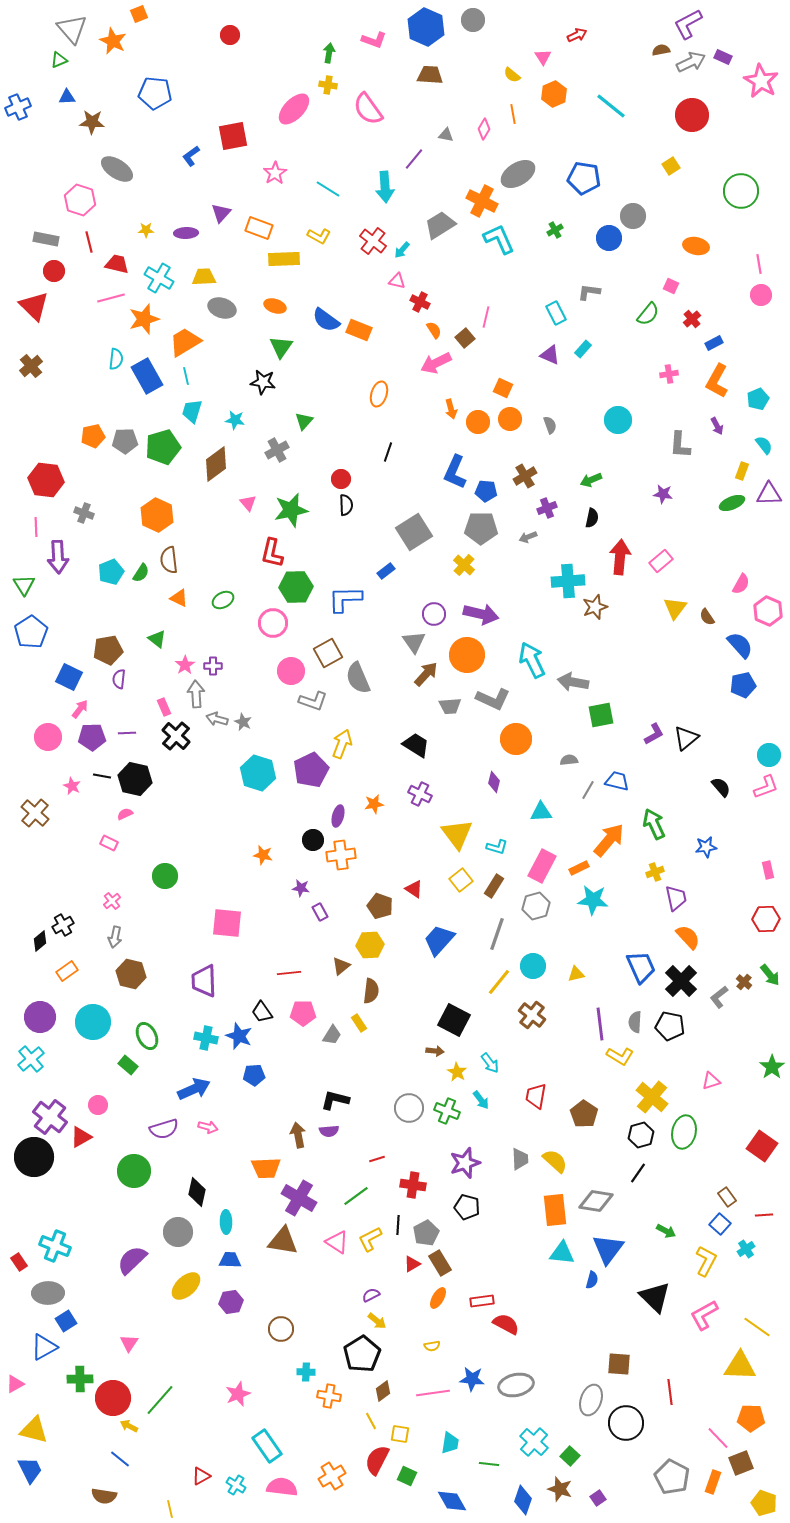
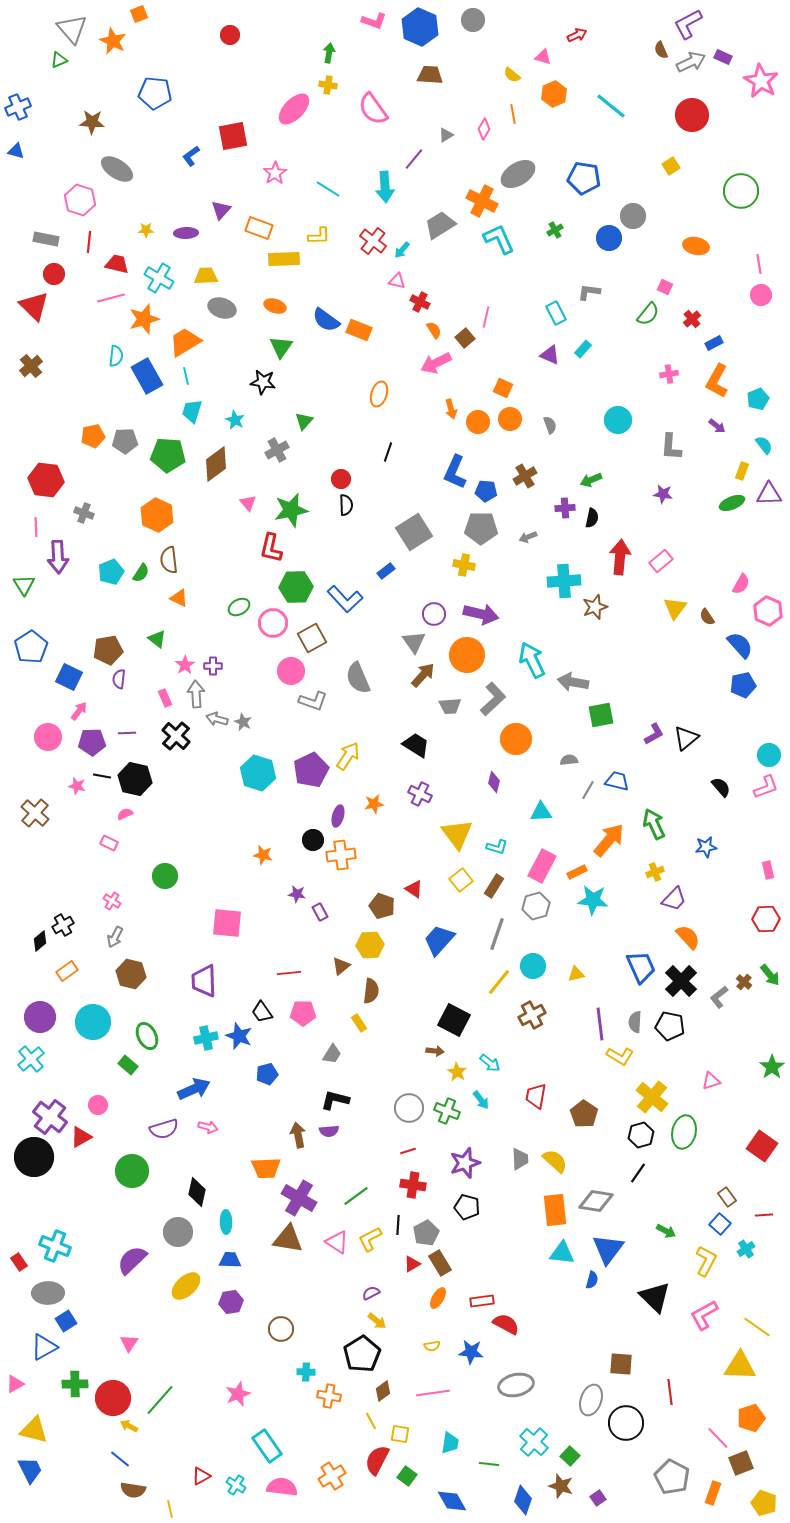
blue hexagon at (426, 27): moved 6 px left
pink L-shape at (374, 40): moved 19 px up
brown semicircle at (661, 50): rotated 102 degrees counterclockwise
pink triangle at (543, 57): rotated 42 degrees counterclockwise
blue triangle at (67, 97): moved 51 px left, 54 px down; rotated 18 degrees clockwise
pink semicircle at (368, 109): moved 5 px right
gray triangle at (446, 135): rotated 42 degrees counterclockwise
purple triangle at (221, 213): moved 3 px up
yellow L-shape at (319, 236): rotated 30 degrees counterclockwise
red line at (89, 242): rotated 20 degrees clockwise
red circle at (54, 271): moved 3 px down
yellow trapezoid at (204, 277): moved 2 px right, 1 px up
pink square at (671, 286): moved 6 px left, 1 px down
cyan semicircle at (116, 359): moved 3 px up
cyan star at (235, 420): rotated 18 degrees clockwise
purple arrow at (717, 426): rotated 24 degrees counterclockwise
gray L-shape at (680, 445): moved 9 px left, 2 px down
green pentagon at (163, 447): moved 5 px right, 8 px down; rotated 20 degrees clockwise
purple cross at (547, 508): moved 18 px right; rotated 18 degrees clockwise
red L-shape at (272, 553): moved 1 px left, 5 px up
yellow cross at (464, 565): rotated 30 degrees counterclockwise
cyan cross at (568, 581): moved 4 px left
blue L-shape at (345, 599): rotated 132 degrees counterclockwise
green ellipse at (223, 600): moved 16 px right, 7 px down
blue pentagon at (31, 632): moved 15 px down
brown square at (328, 653): moved 16 px left, 15 px up
brown arrow at (426, 674): moved 3 px left, 1 px down
gray L-shape at (493, 699): rotated 68 degrees counterclockwise
pink rectangle at (164, 707): moved 1 px right, 9 px up
pink arrow at (80, 709): moved 1 px left, 2 px down
purple pentagon at (92, 737): moved 5 px down
yellow arrow at (342, 744): moved 6 px right, 12 px down; rotated 12 degrees clockwise
pink star at (72, 786): moved 5 px right; rotated 12 degrees counterclockwise
orange rectangle at (579, 868): moved 2 px left, 4 px down
purple star at (301, 888): moved 4 px left, 6 px down
purple trapezoid at (676, 898): moved 2 px left, 1 px down; rotated 56 degrees clockwise
pink cross at (112, 901): rotated 18 degrees counterclockwise
brown pentagon at (380, 906): moved 2 px right
gray arrow at (115, 937): rotated 15 degrees clockwise
brown cross at (532, 1015): rotated 24 degrees clockwise
gray trapezoid at (332, 1035): moved 19 px down
cyan cross at (206, 1038): rotated 25 degrees counterclockwise
cyan arrow at (490, 1063): rotated 15 degrees counterclockwise
blue pentagon at (254, 1075): moved 13 px right, 1 px up; rotated 10 degrees counterclockwise
red line at (377, 1159): moved 31 px right, 8 px up
green circle at (134, 1171): moved 2 px left
brown triangle at (283, 1241): moved 5 px right, 2 px up
purple semicircle at (371, 1295): moved 2 px up
brown square at (619, 1364): moved 2 px right
green cross at (80, 1379): moved 5 px left, 5 px down
blue star at (472, 1379): moved 1 px left, 27 px up
orange pentagon at (751, 1418): rotated 20 degrees counterclockwise
green square at (407, 1476): rotated 12 degrees clockwise
orange rectangle at (713, 1482): moved 11 px down
brown star at (560, 1489): moved 1 px right, 3 px up
brown semicircle at (104, 1496): moved 29 px right, 6 px up
